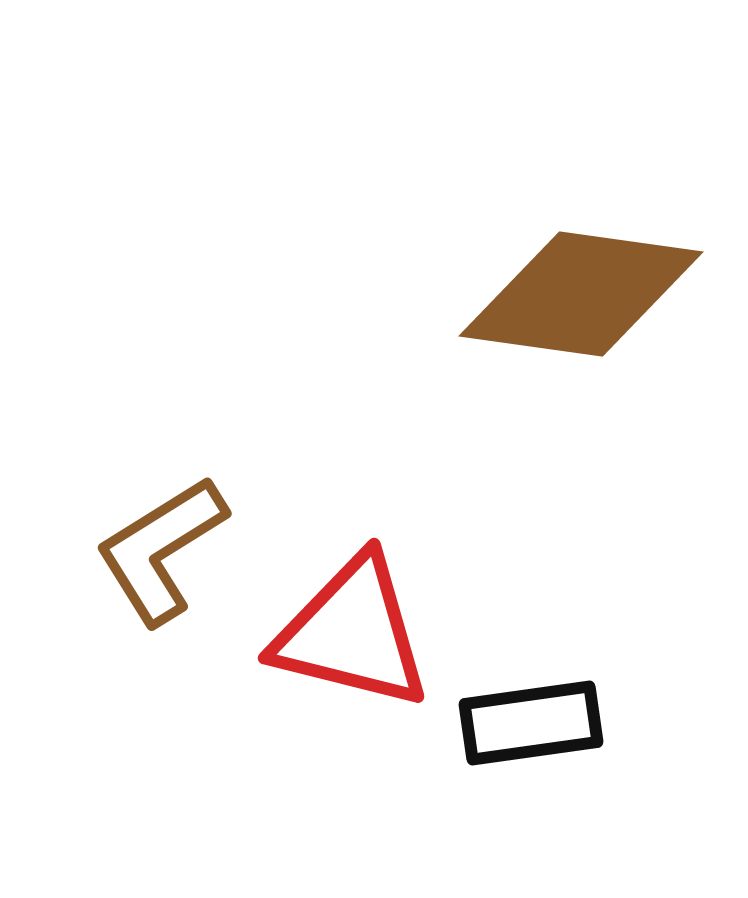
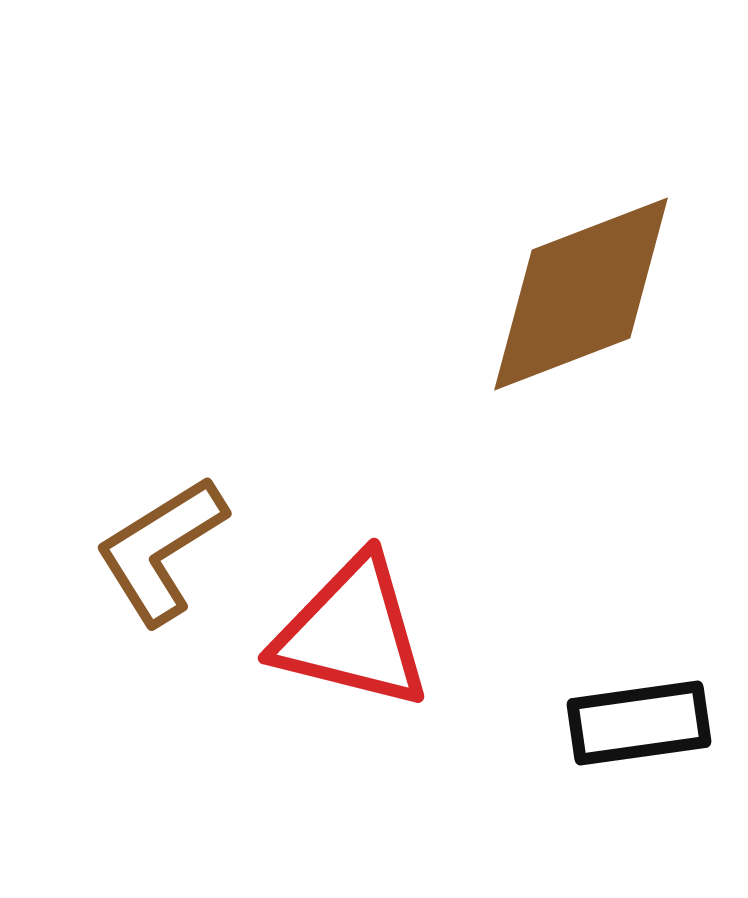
brown diamond: rotated 29 degrees counterclockwise
black rectangle: moved 108 px right
